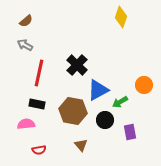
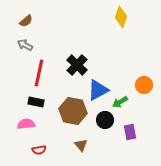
black rectangle: moved 1 px left, 2 px up
